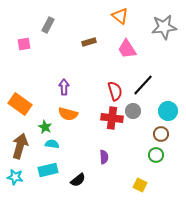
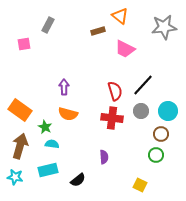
brown rectangle: moved 9 px right, 11 px up
pink trapezoid: moved 2 px left; rotated 30 degrees counterclockwise
orange rectangle: moved 6 px down
gray circle: moved 8 px right
